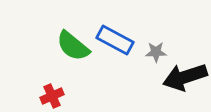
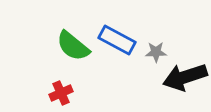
blue rectangle: moved 2 px right
red cross: moved 9 px right, 3 px up
